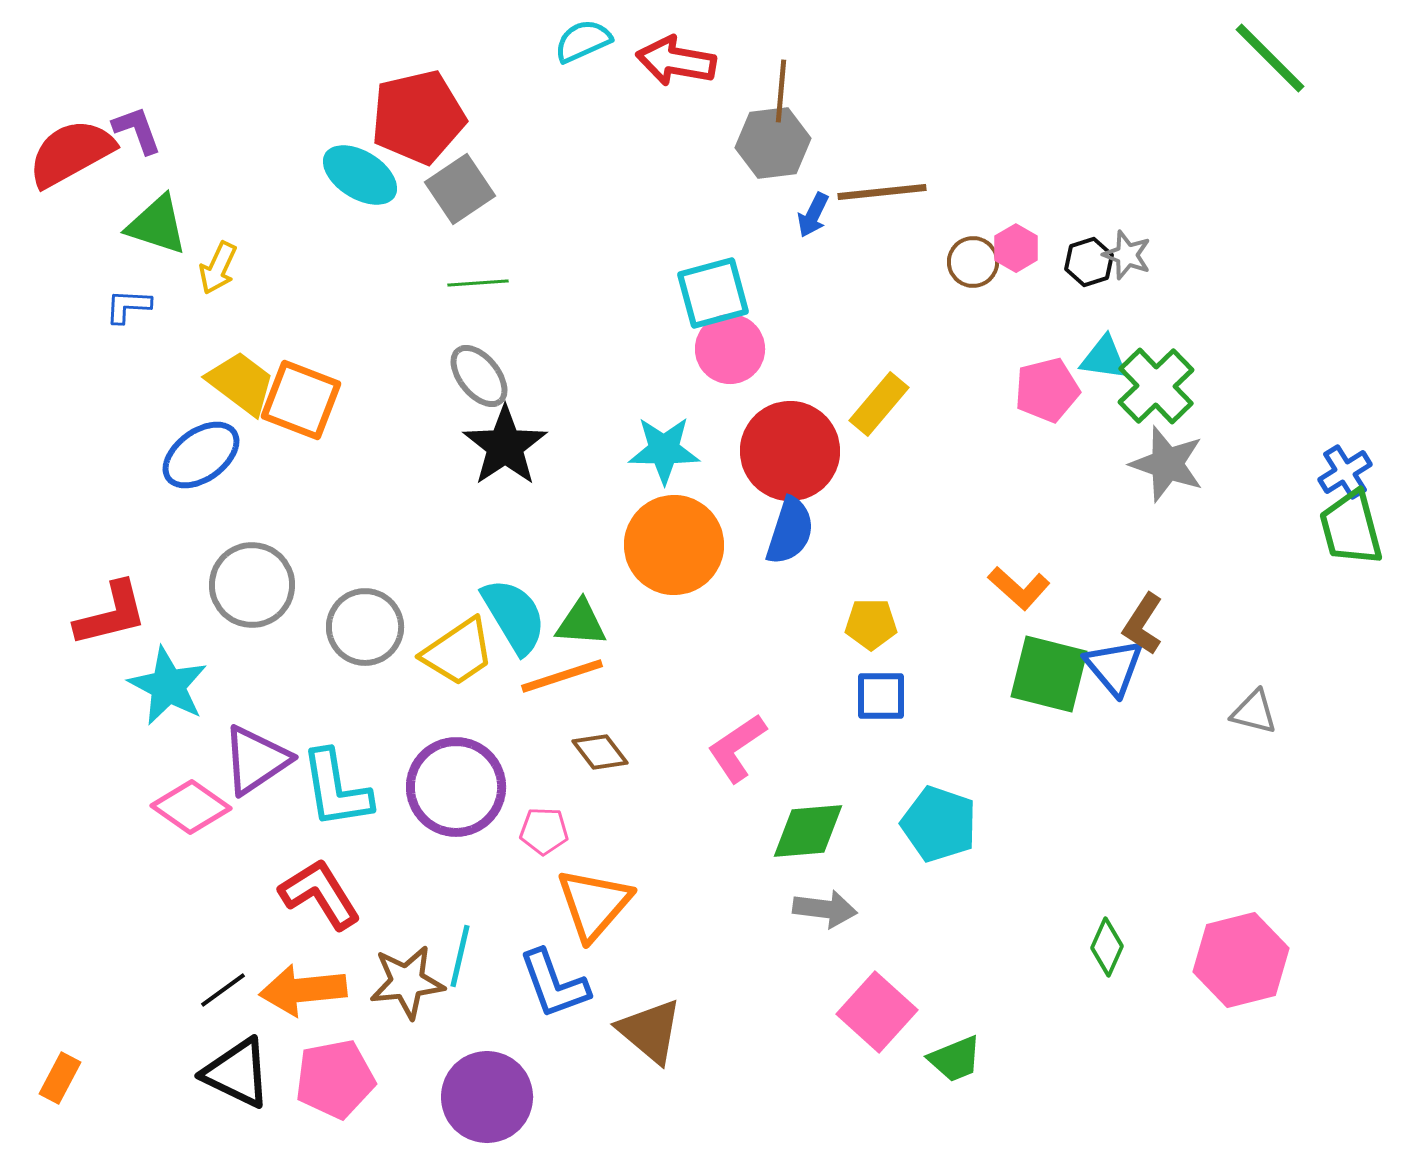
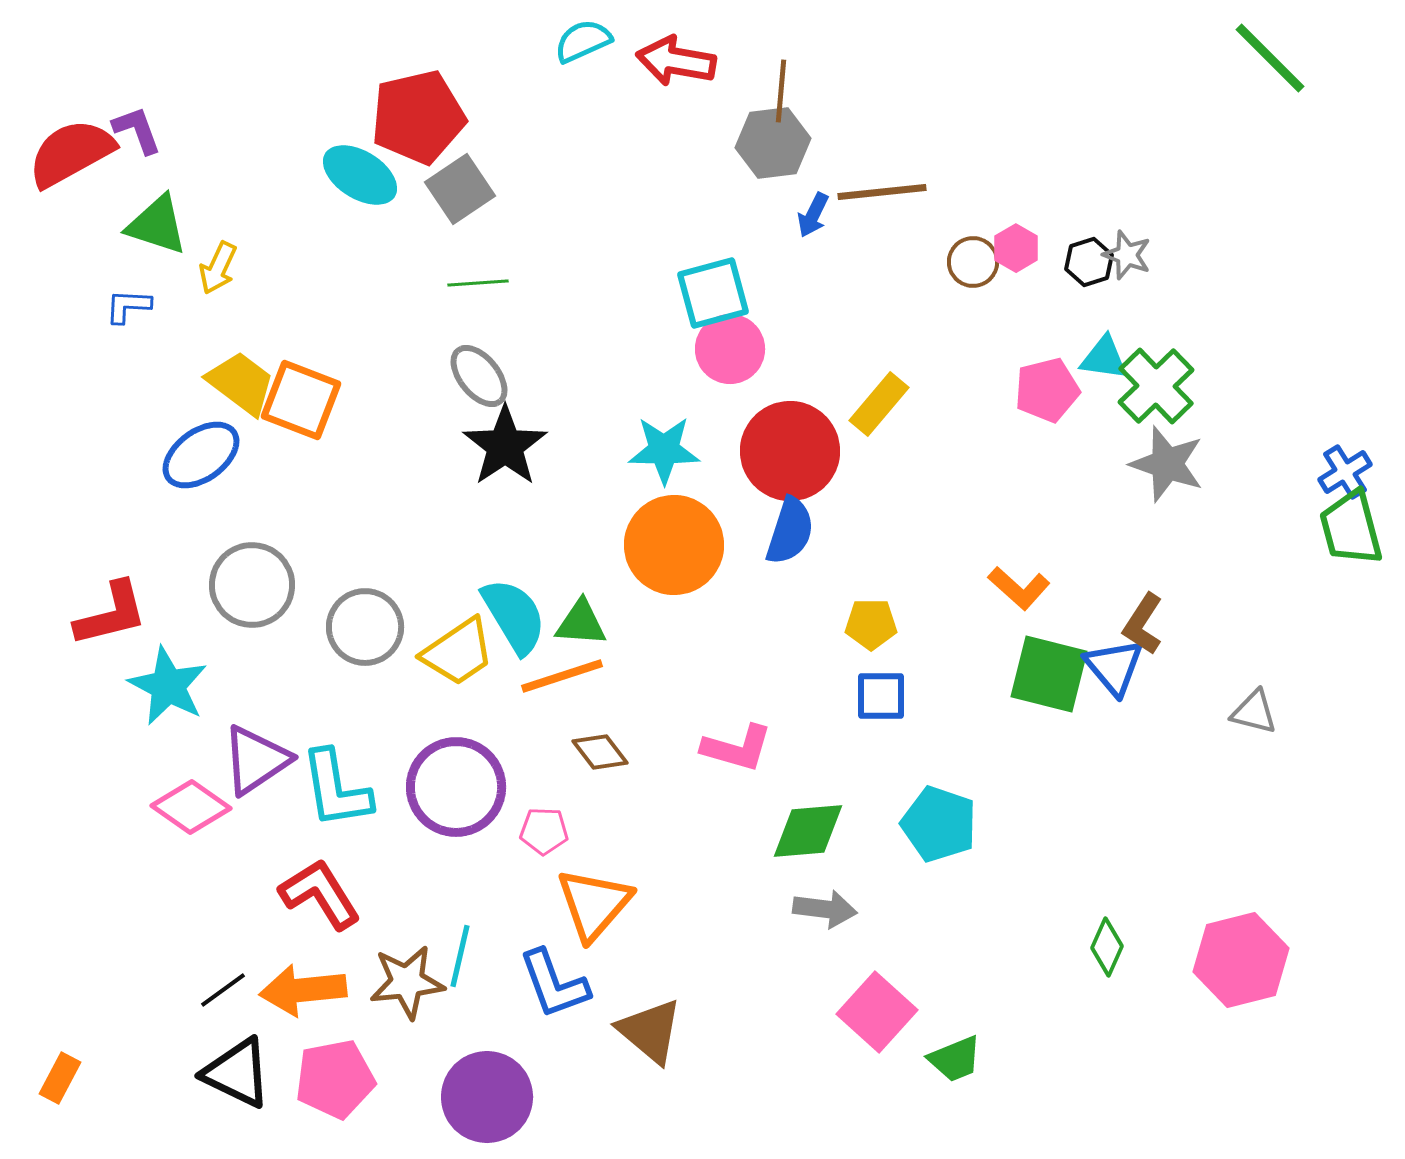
pink L-shape at (737, 748): rotated 130 degrees counterclockwise
